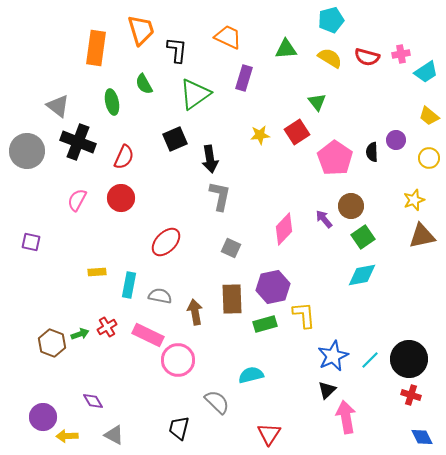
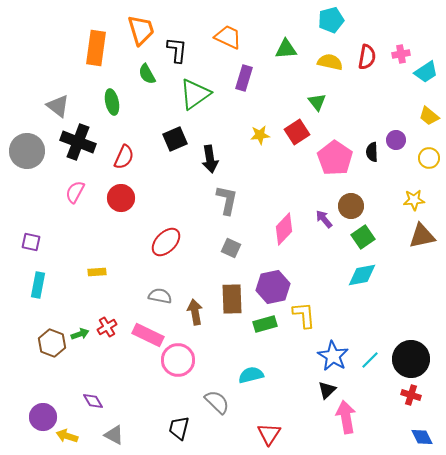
red semicircle at (367, 57): rotated 95 degrees counterclockwise
yellow semicircle at (330, 58): moved 4 px down; rotated 20 degrees counterclockwise
green semicircle at (144, 84): moved 3 px right, 10 px up
gray L-shape at (220, 196): moved 7 px right, 4 px down
pink semicircle at (77, 200): moved 2 px left, 8 px up
yellow star at (414, 200): rotated 15 degrees clockwise
cyan rectangle at (129, 285): moved 91 px left
blue star at (333, 356): rotated 16 degrees counterclockwise
black circle at (409, 359): moved 2 px right
yellow arrow at (67, 436): rotated 20 degrees clockwise
